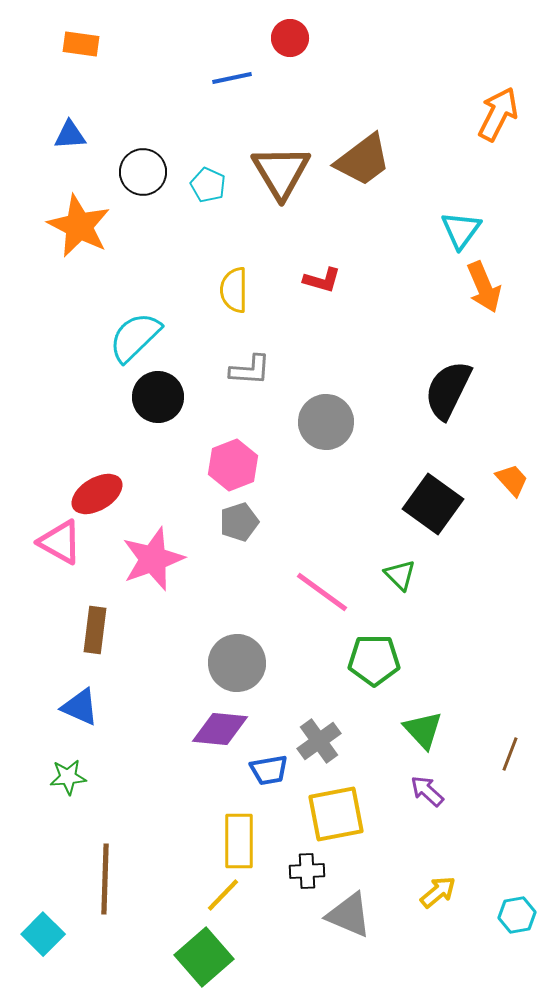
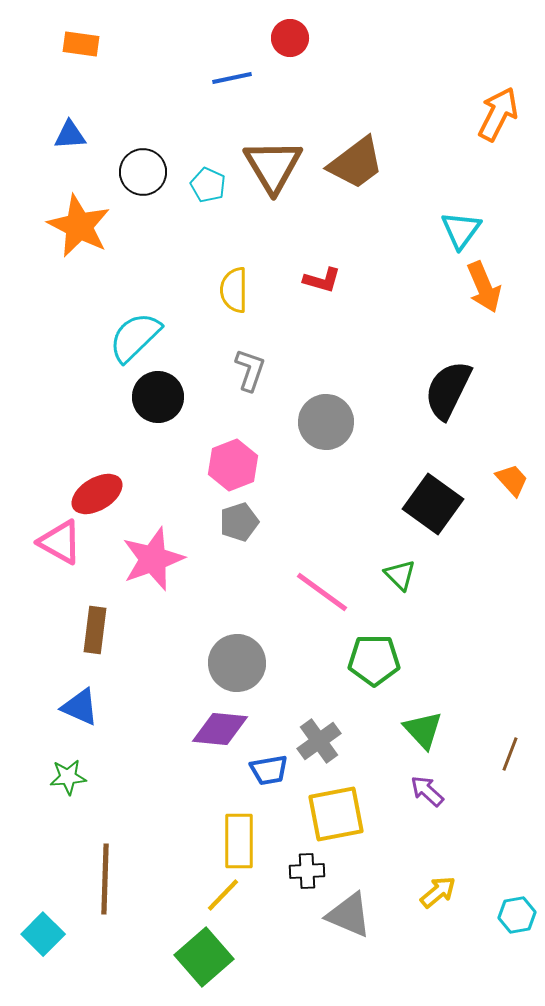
brown trapezoid at (363, 160): moved 7 px left, 3 px down
brown triangle at (281, 172): moved 8 px left, 6 px up
gray L-shape at (250, 370): rotated 75 degrees counterclockwise
